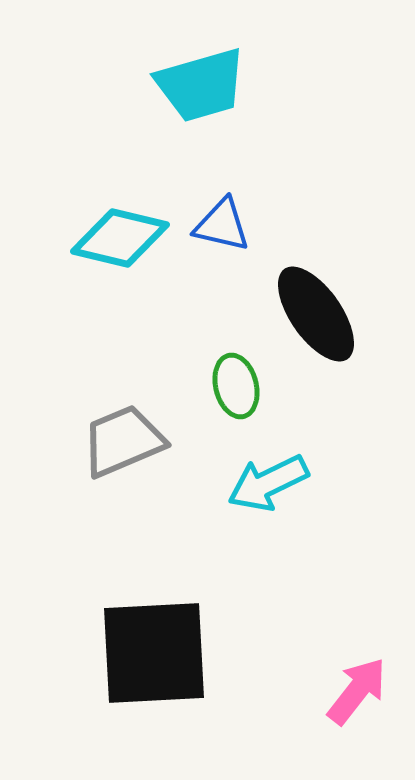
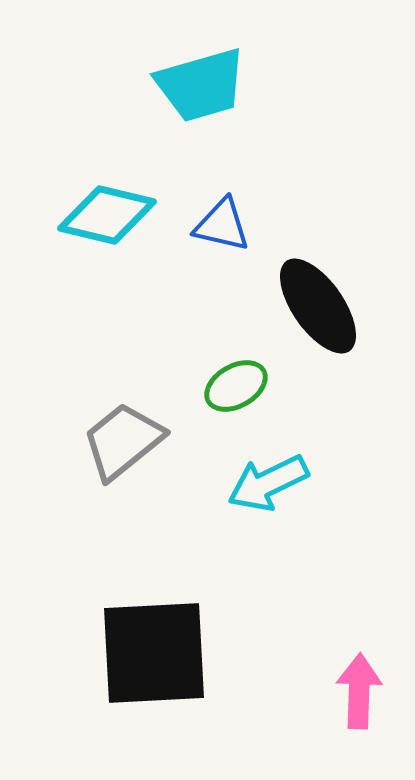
cyan diamond: moved 13 px left, 23 px up
black ellipse: moved 2 px right, 8 px up
green ellipse: rotated 74 degrees clockwise
gray trapezoid: rotated 16 degrees counterclockwise
pink arrow: moved 2 px right; rotated 36 degrees counterclockwise
